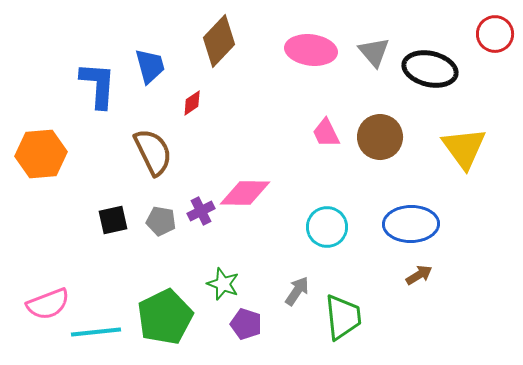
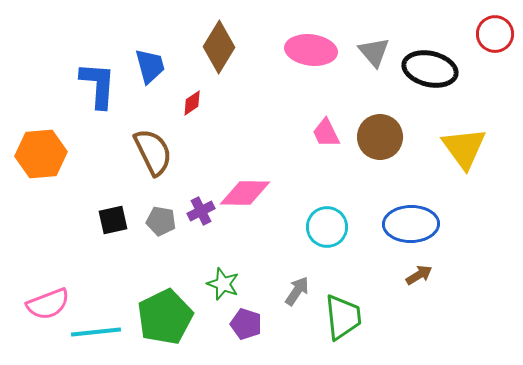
brown diamond: moved 6 px down; rotated 12 degrees counterclockwise
